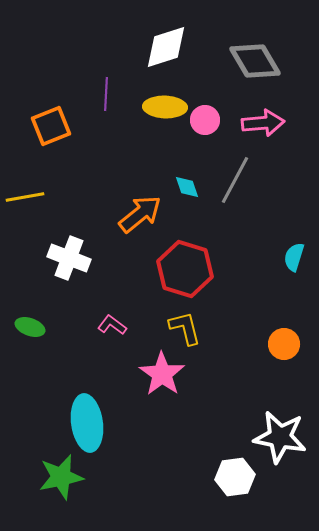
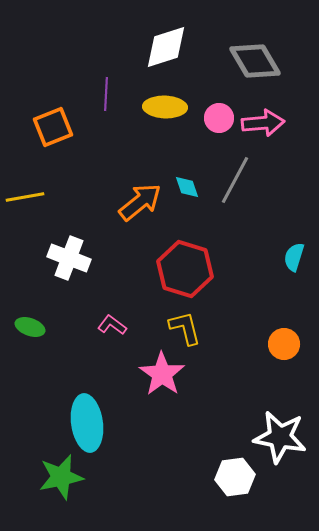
pink circle: moved 14 px right, 2 px up
orange square: moved 2 px right, 1 px down
orange arrow: moved 12 px up
